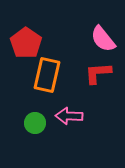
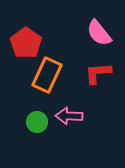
pink semicircle: moved 4 px left, 6 px up
orange rectangle: rotated 12 degrees clockwise
green circle: moved 2 px right, 1 px up
